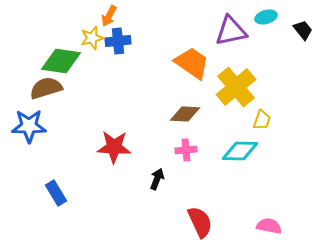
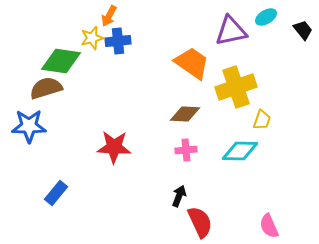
cyan ellipse: rotated 15 degrees counterclockwise
yellow cross: rotated 21 degrees clockwise
black arrow: moved 22 px right, 17 px down
blue rectangle: rotated 70 degrees clockwise
pink semicircle: rotated 125 degrees counterclockwise
